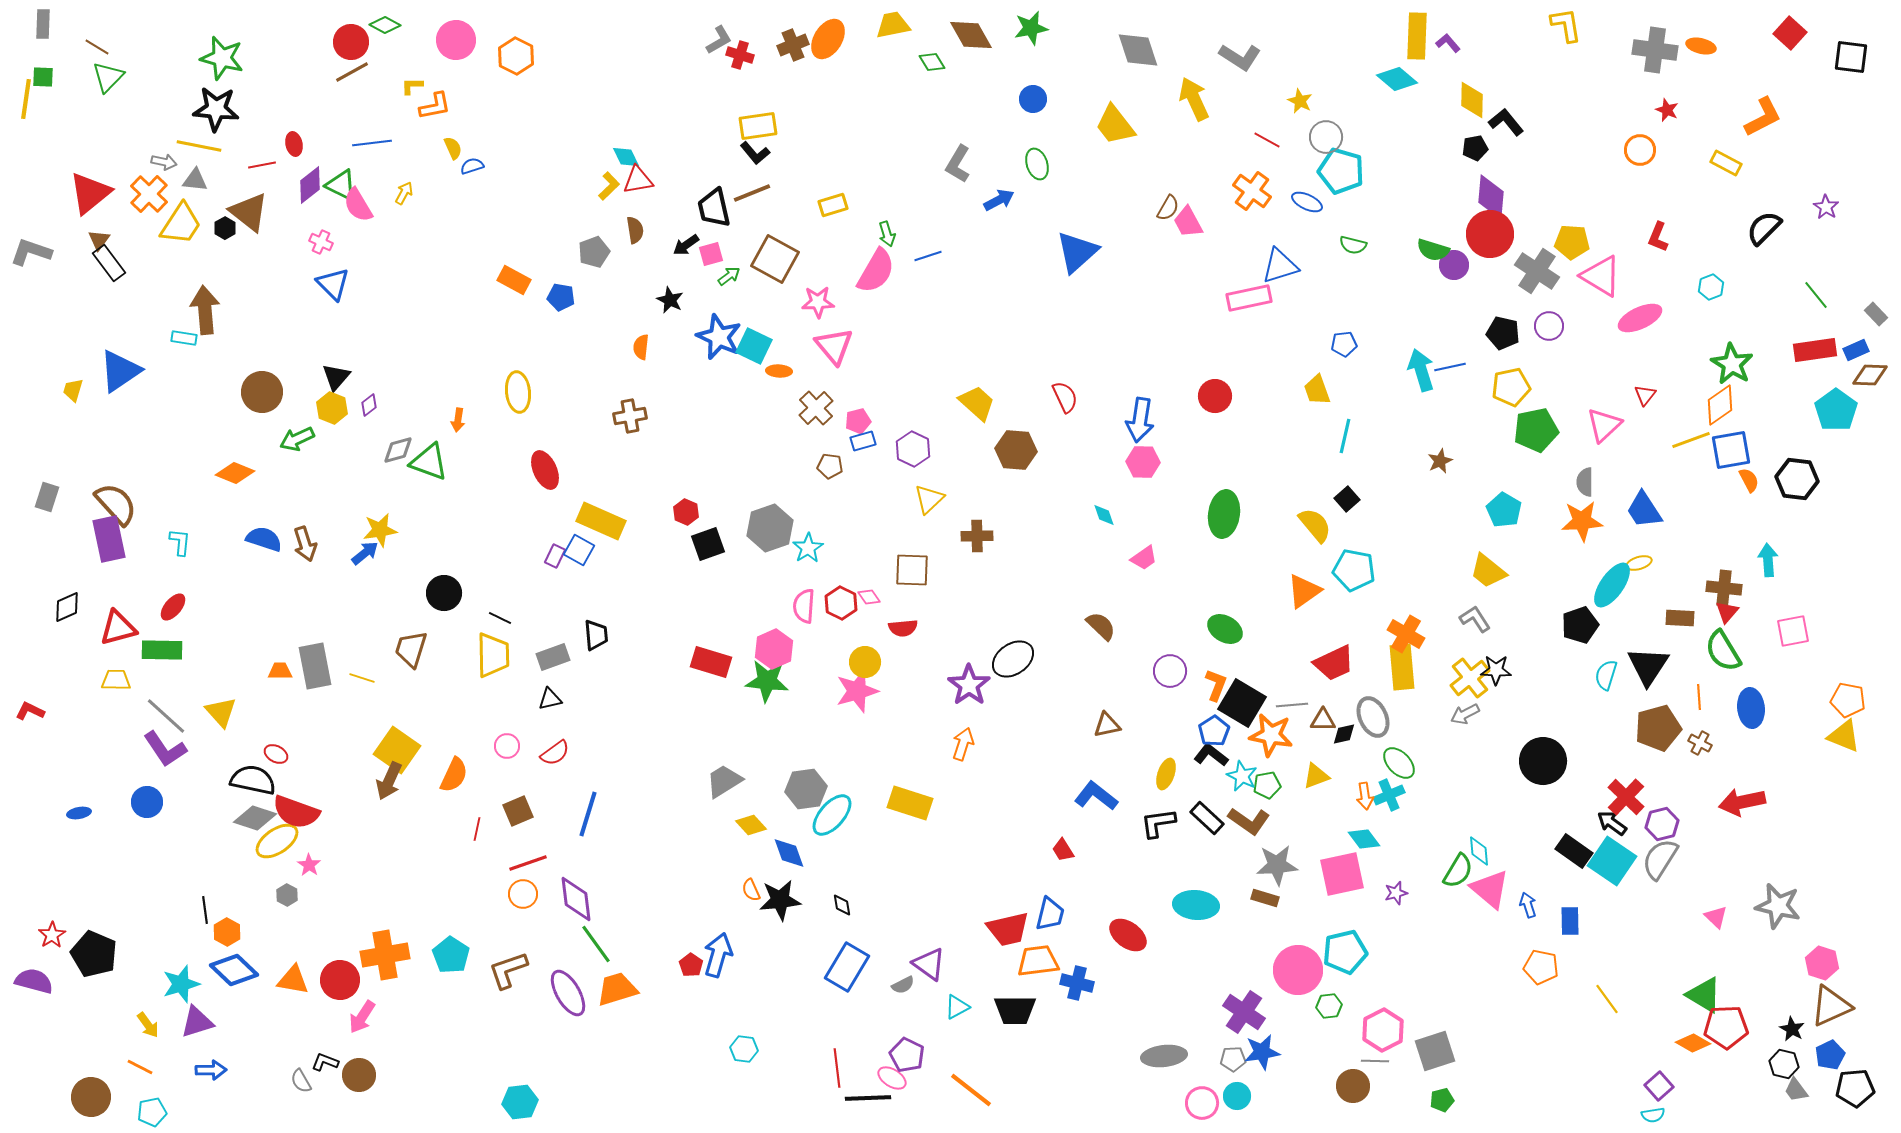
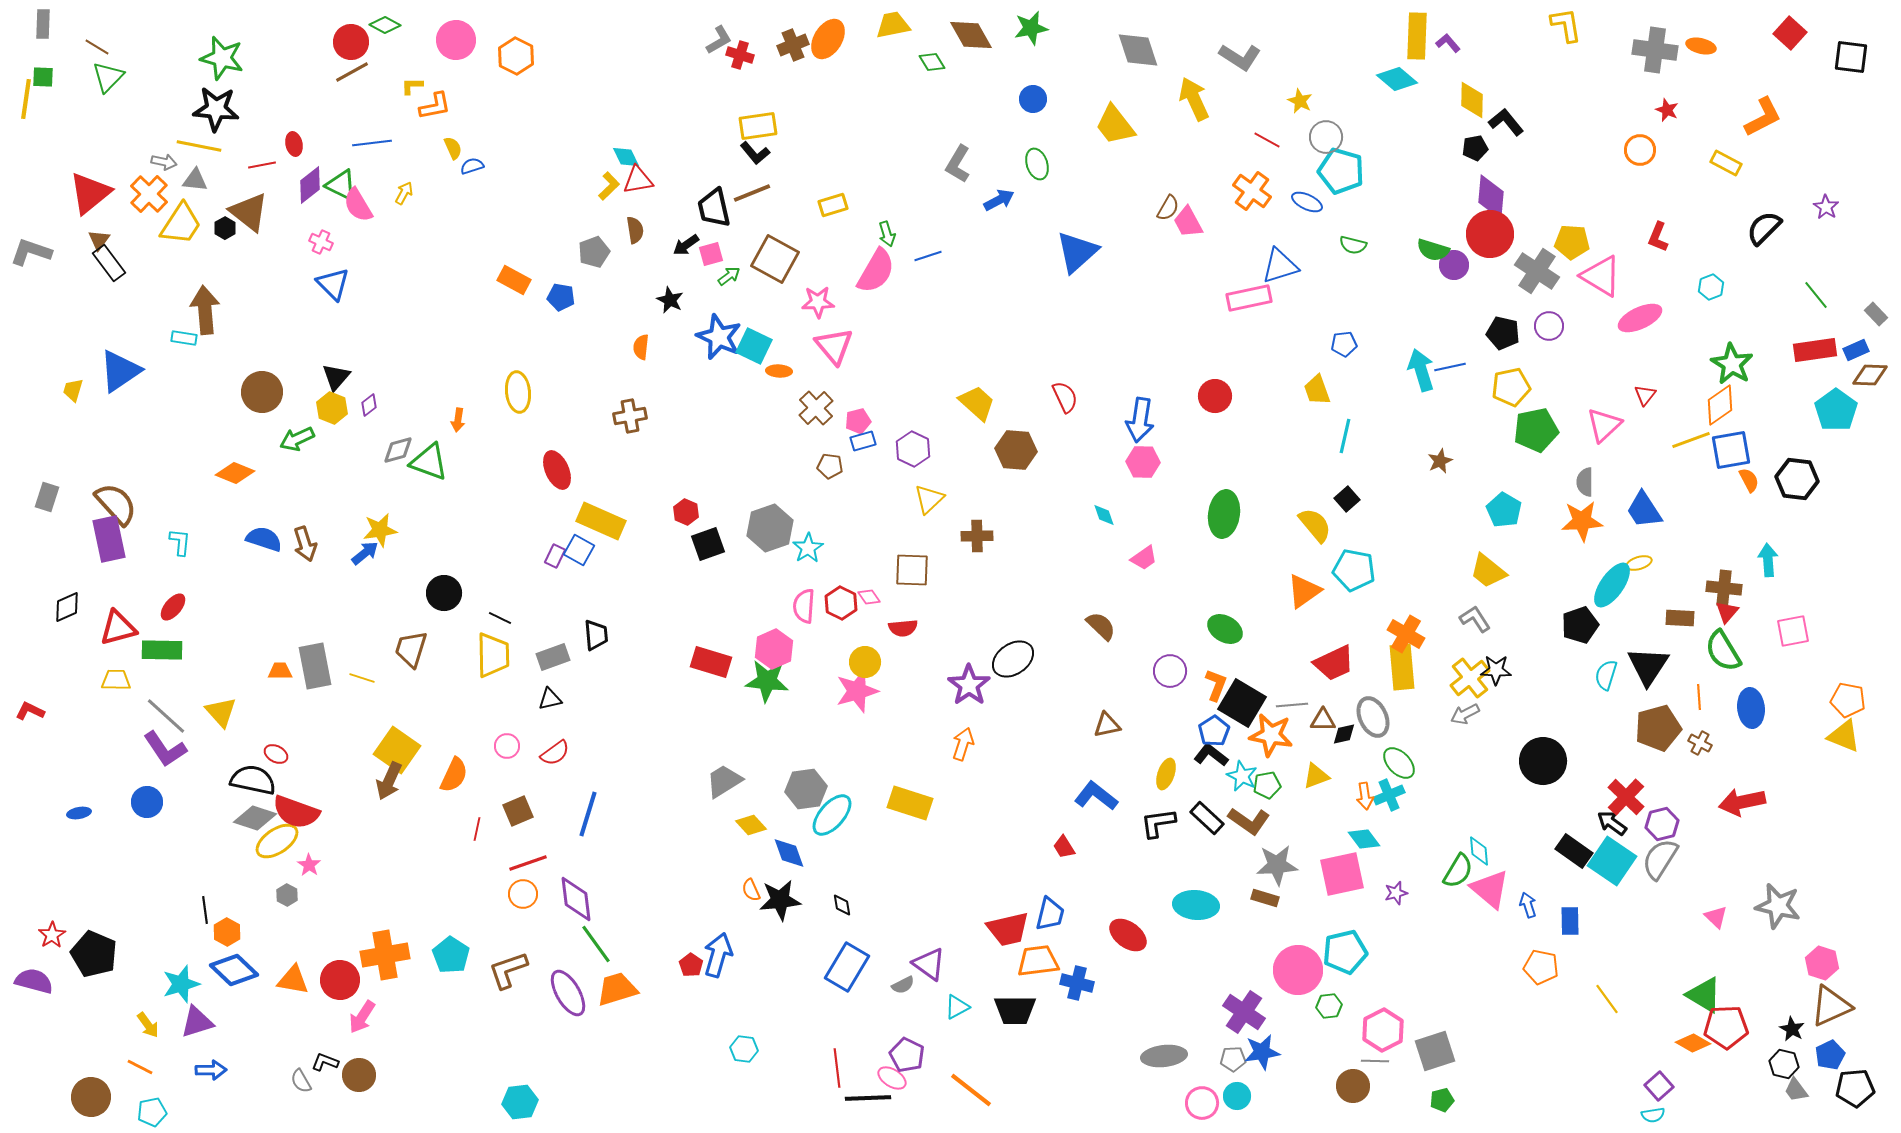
red ellipse at (545, 470): moved 12 px right
red trapezoid at (1063, 850): moved 1 px right, 3 px up
